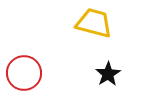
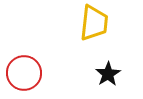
yellow trapezoid: rotated 81 degrees clockwise
